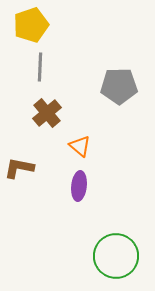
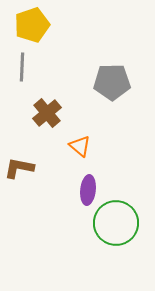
yellow pentagon: moved 1 px right
gray line: moved 18 px left
gray pentagon: moved 7 px left, 4 px up
purple ellipse: moved 9 px right, 4 px down
green circle: moved 33 px up
